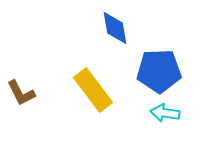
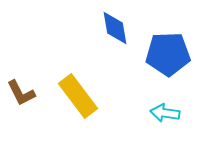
blue pentagon: moved 9 px right, 17 px up
yellow rectangle: moved 15 px left, 6 px down
